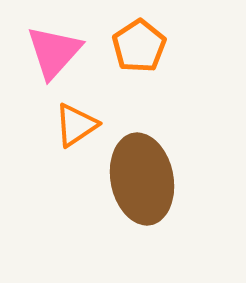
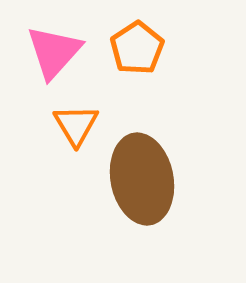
orange pentagon: moved 2 px left, 2 px down
orange triangle: rotated 27 degrees counterclockwise
